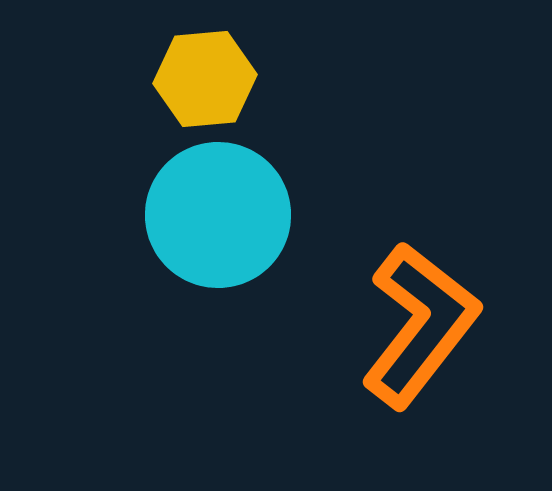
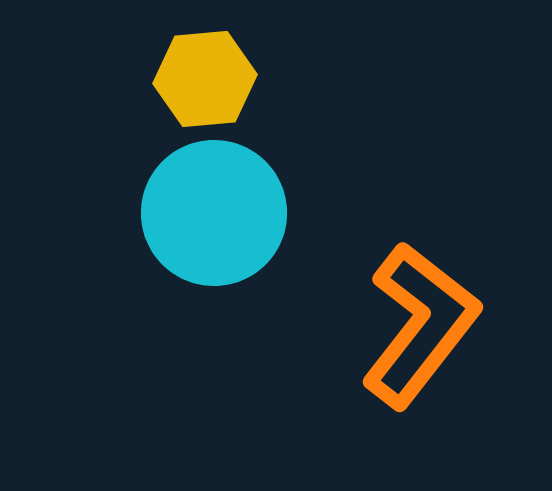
cyan circle: moved 4 px left, 2 px up
